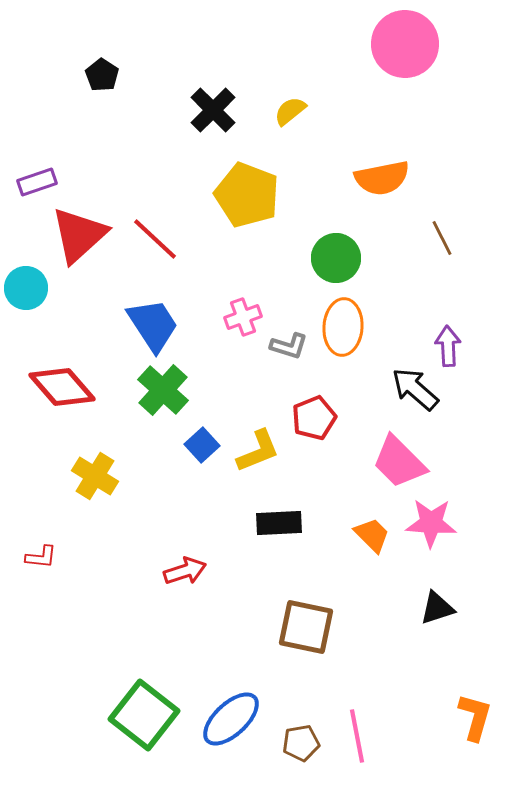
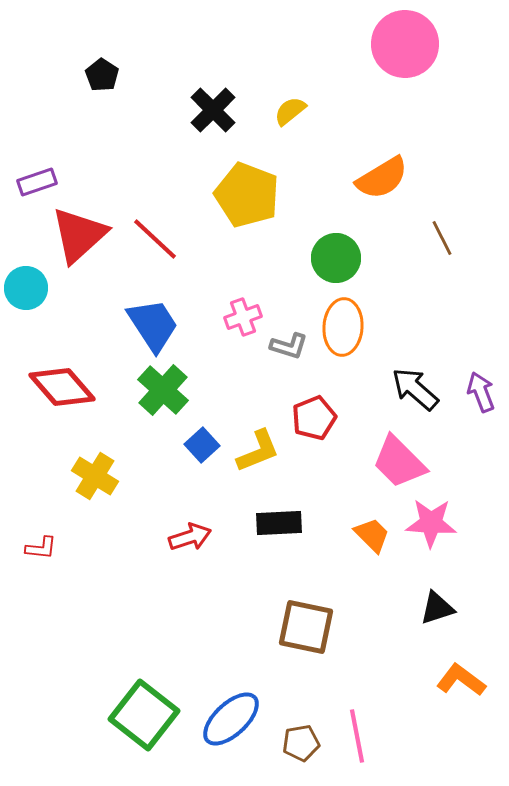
orange semicircle: rotated 20 degrees counterclockwise
purple arrow: moved 33 px right, 46 px down; rotated 18 degrees counterclockwise
red L-shape: moved 9 px up
red arrow: moved 5 px right, 34 px up
orange L-shape: moved 14 px left, 37 px up; rotated 69 degrees counterclockwise
